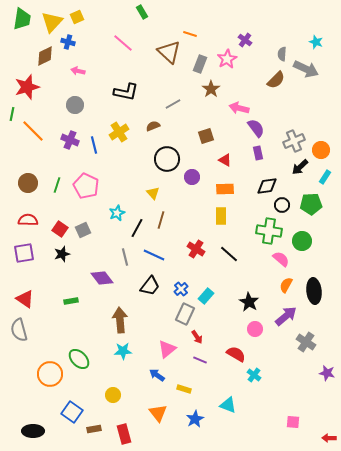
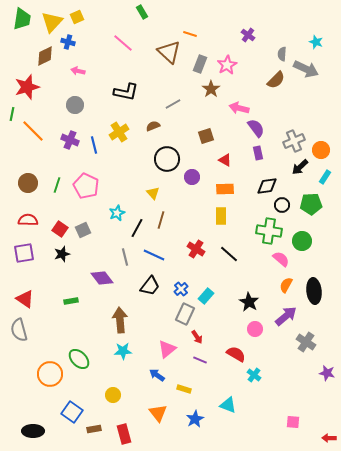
purple cross at (245, 40): moved 3 px right, 5 px up
pink star at (227, 59): moved 6 px down
